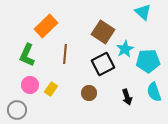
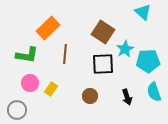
orange rectangle: moved 2 px right, 2 px down
green L-shape: rotated 105 degrees counterclockwise
black square: rotated 25 degrees clockwise
pink circle: moved 2 px up
brown circle: moved 1 px right, 3 px down
